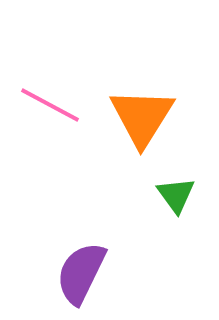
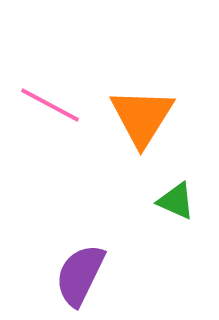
green triangle: moved 6 px down; rotated 30 degrees counterclockwise
purple semicircle: moved 1 px left, 2 px down
